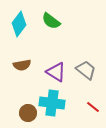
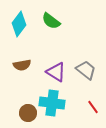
red line: rotated 16 degrees clockwise
